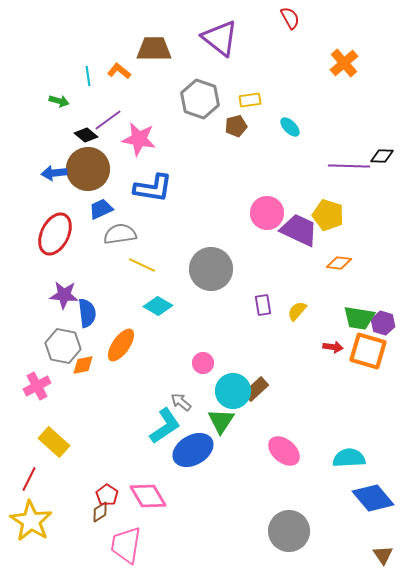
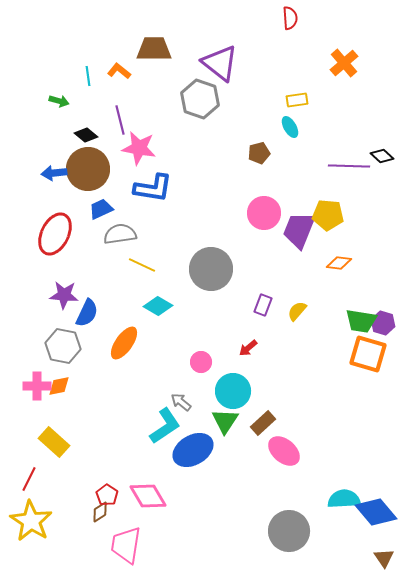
red semicircle at (290, 18): rotated 25 degrees clockwise
purple triangle at (220, 38): moved 25 px down
yellow rectangle at (250, 100): moved 47 px right
purple line at (108, 120): moved 12 px right; rotated 68 degrees counterclockwise
brown pentagon at (236, 126): moved 23 px right, 27 px down
cyan ellipse at (290, 127): rotated 15 degrees clockwise
pink star at (139, 139): moved 9 px down
black diamond at (382, 156): rotated 40 degrees clockwise
pink circle at (267, 213): moved 3 px left
yellow pentagon at (328, 215): rotated 12 degrees counterclockwise
purple trapezoid at (299, 230): rotated 93 degrees counterclockwise
purple rectangle at (263, 305): rotated 30 degrees clockwise
blue semicircle at (87, 313): rotated 32 degrees clockwise
green trapezoid at (359, 318): moved 2 px right, 3 px down
orange ellipse at (121, 345): moved 3 px right, 2 px up
red arrow at (333, 347): moved 85 px left, 1 px down; rotated 132 degrees clockwise
orange square at (368, 351): moved 3 px down
pink circle at (203, 363): moved 2 px left, 1 px up
orange diamond at (83, 365): moved 24 px left, 21 px down
pink cross at (37, 386): rotated 28 degrees clockwise
brown rectangle at (256, 389): moved 7 px right, 34 px down
green triangle at (221, 421): moved 4 px right
cyan semicircle at (349, 458): moved 5 px left, 41 px down
blue diamond at (373, 498): moved 3 px right, 14 px down
brown triangle at (383, 555): moved 1 px right, 3 px down
